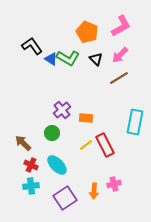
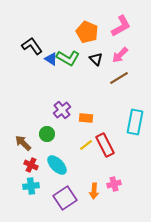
green circle: moved 5 px left, 1 px down
